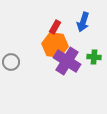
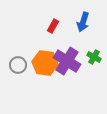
red rectangle: moved 2 px left, 1 px up
orange hexagon: moved 10 px left, 18 px down
green cross: rotated 24 degrees clockwise
gray circle: moved 7 px right, 3 px down
